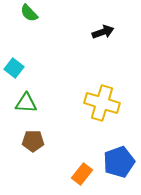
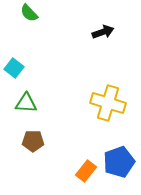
yellow cross: moved 6 px right
orange rectangle: moved 4 px right, 3 px up
